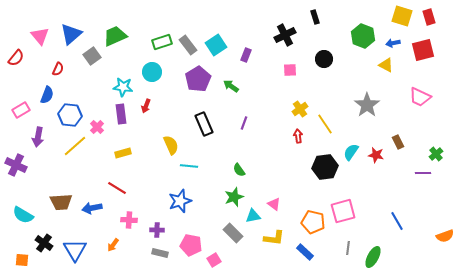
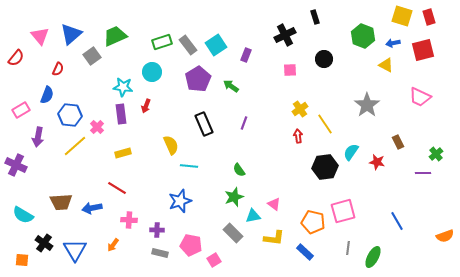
red star at (376, 155): moved 1 px right, 7 px down
